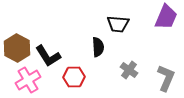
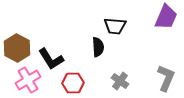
black trapezoid: moved 3 px left, 2 px down
black L-shape: moved 3 px right, 3 px down
gray cross: moved 9 px left, 11 px down
red hexagon: moved 1 px left, 6 px down
